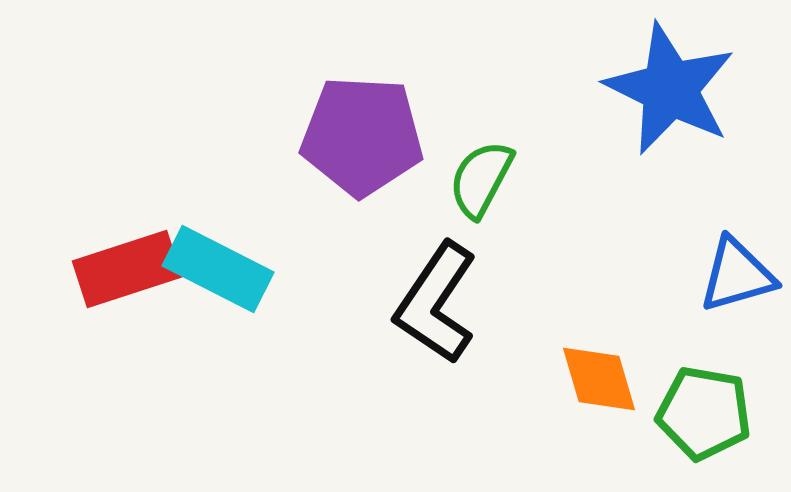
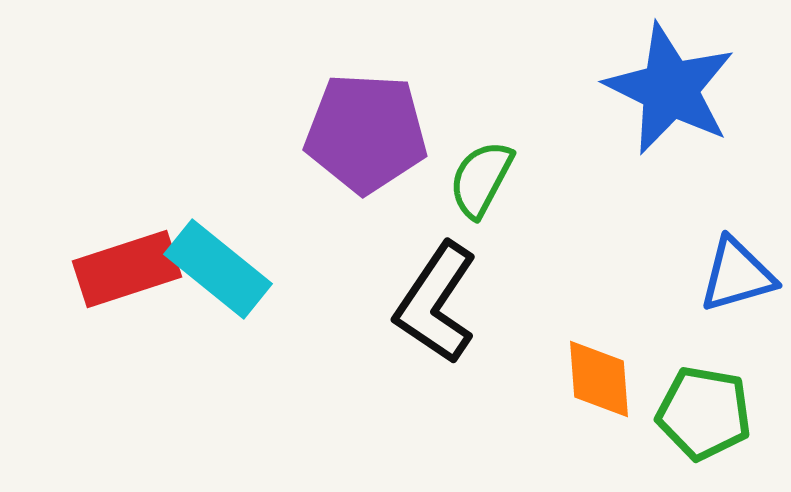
purple pentagon: moved 4 px right, 3 px up
cyan rectangle: rotated 12 degrees clockwise
orange diamond: rotated 12 degrees clockwise
